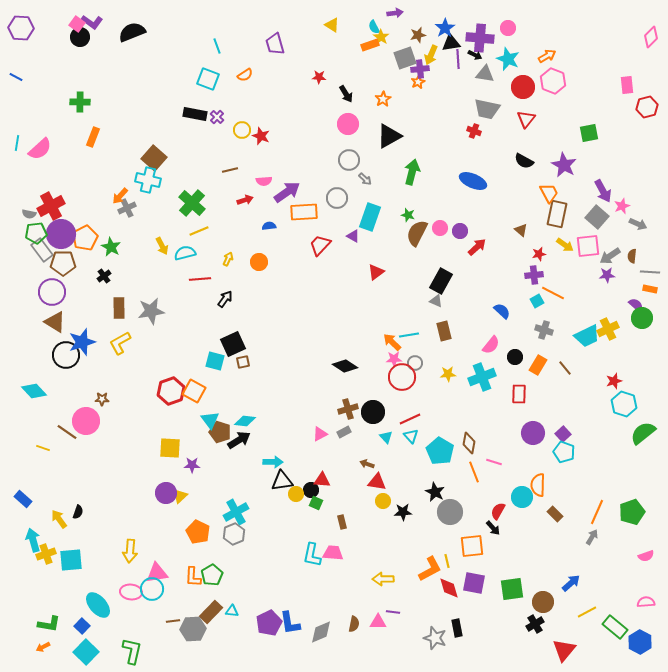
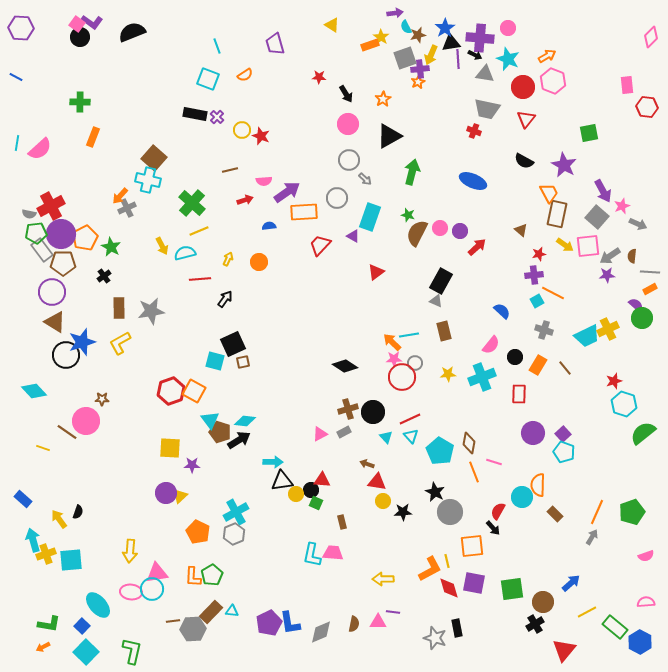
cyan semicircle at (374, 27): moved 32 px right
red hexagon at (647, 107): rotated 20 degrees clockwise
orange rectangle at (650, 289): rotated 40 degrees counterclockwise
